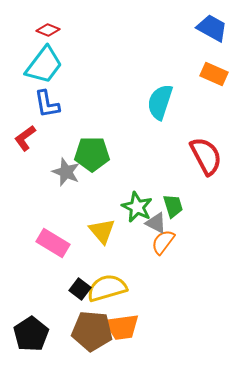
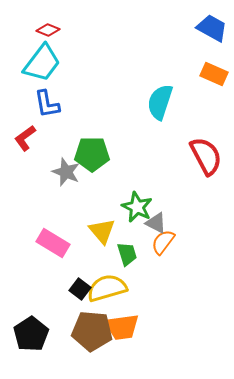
cyan trapezoid: moved 2 px left, 2 px up
green trapezoid: moved 46 px left, 48 px down
